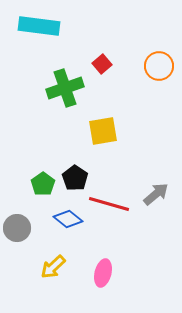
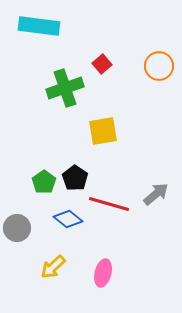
green pentagon: moved 1 px right, 2 px up
